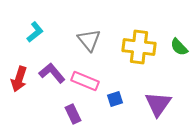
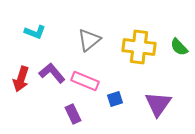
cyan L-shape: rotated 60 degrees clockwise
gray triangle: rotated 30 degrees clockwise
red arrow: moved 2 px right
